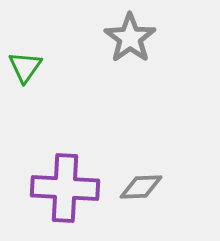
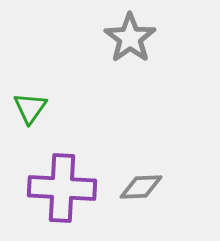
green triangle: moved 5 px right, 41 px down
purple cross: moved 3 px left
